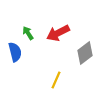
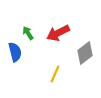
yellow line: moved 1 px left, 6 px up
